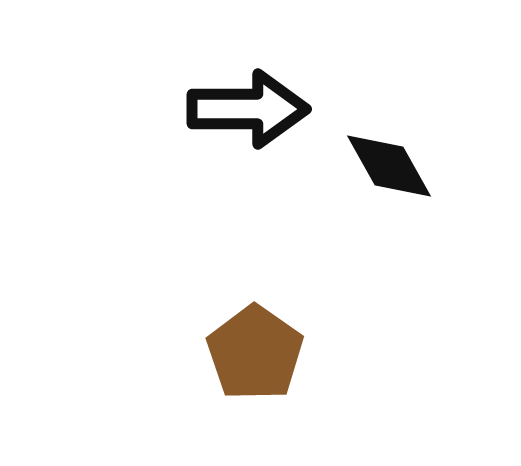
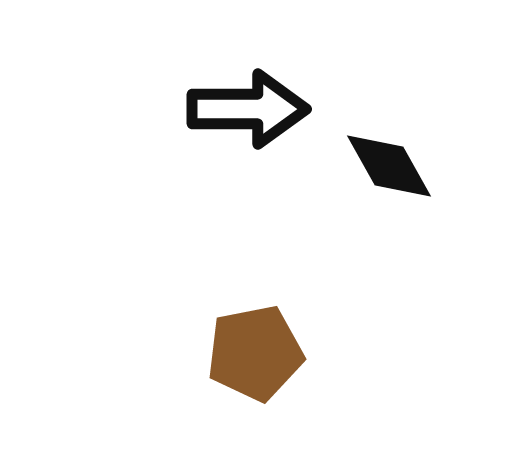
brown pentagon: rotated 26 degrees clockwise
